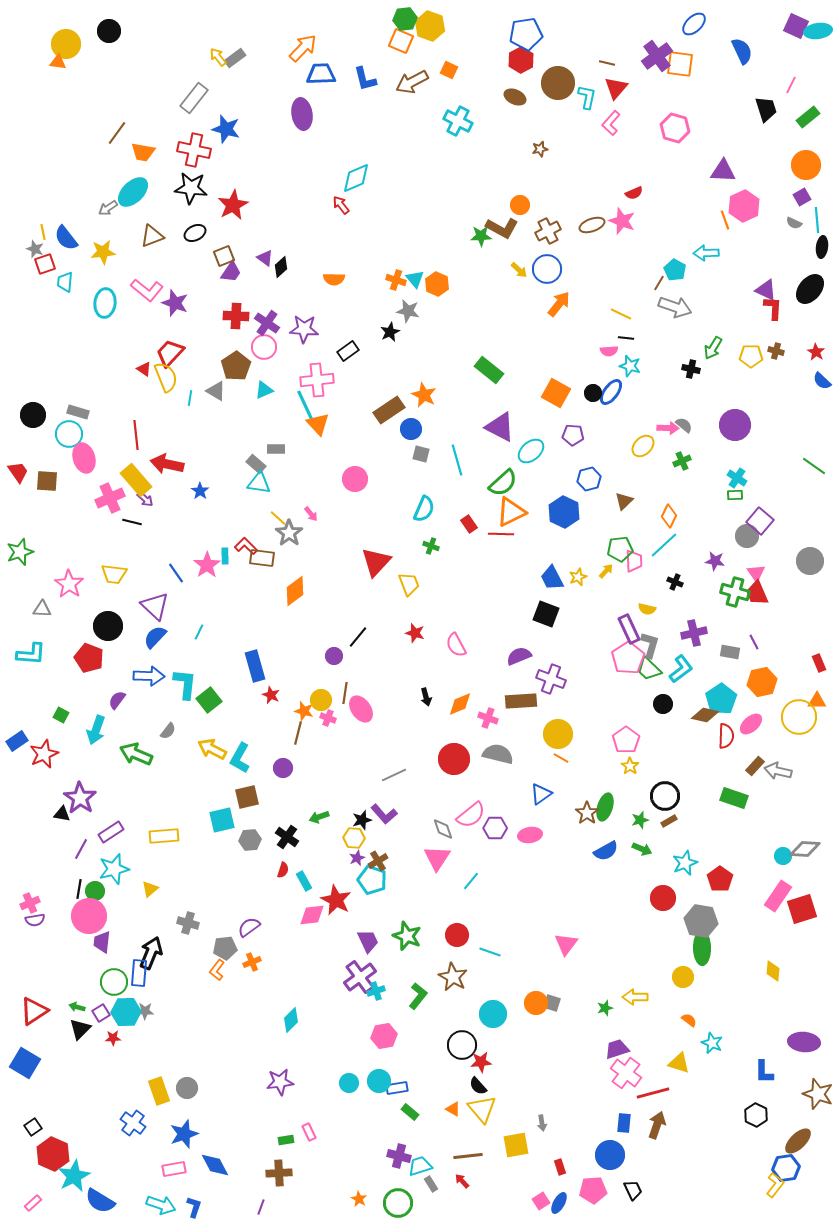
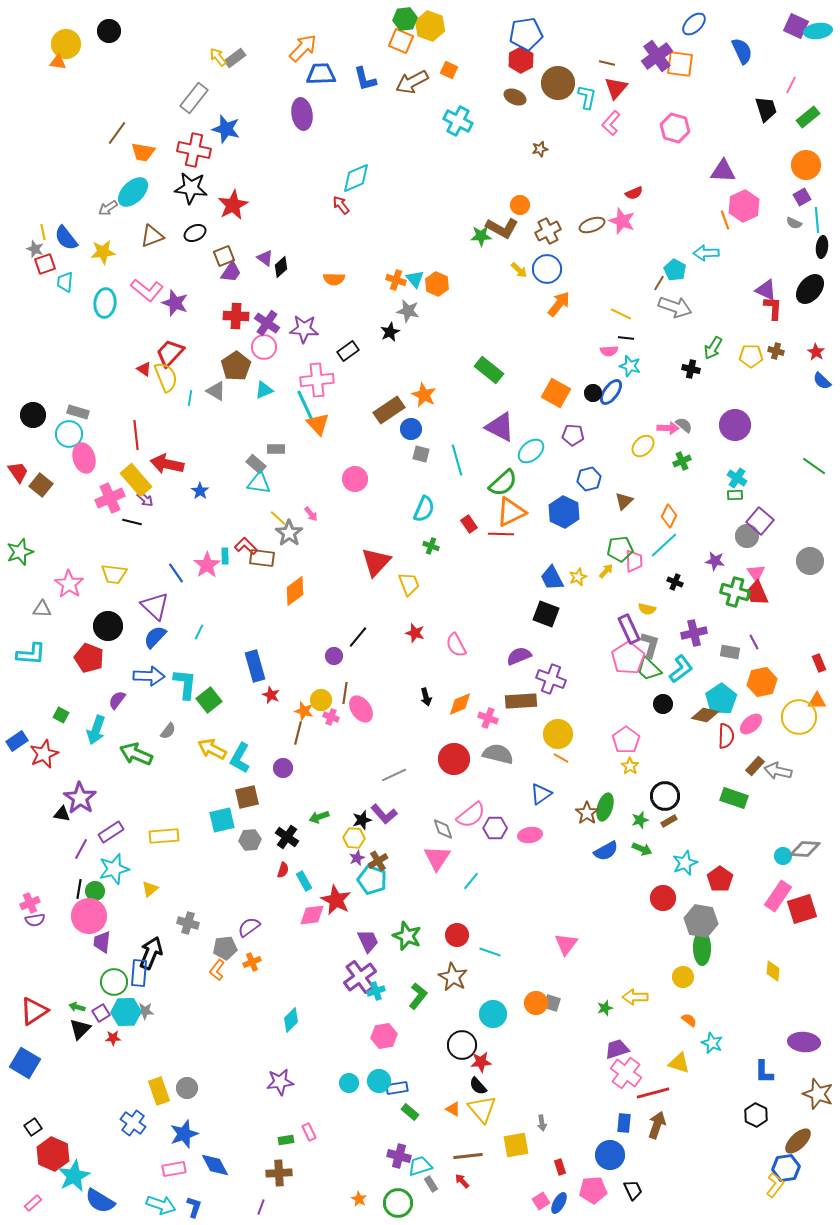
brown square at (47, 481): moved 6 px left, 4 px down; rotated 35 degrees clockwise
pink cross at (328, 718): moved 3 px right, 1 px up
